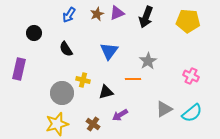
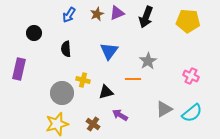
black semicircle: rotated 28 degrees clockwise
purple arrow: rotated 63 degrees clockwise
